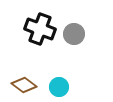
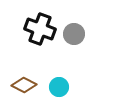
brown diamond: rotated 10 degrees counterclockwise
